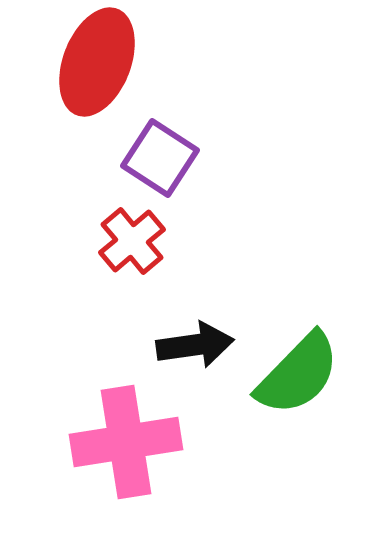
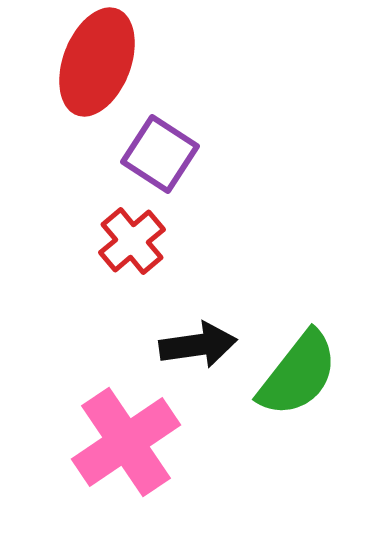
purple square: moved 4 px up
black arrow: moved 3 px right
green semicircle: rotated 6 degrees counterclockwise
pink cross: rotated 25 degrees counterclockwise
